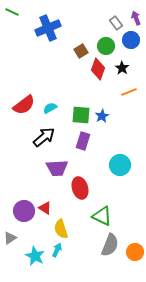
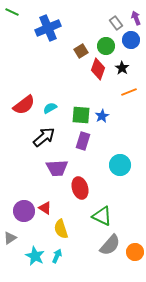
gray semicircle: rotated 20 degrees clockwise
cyan arrow: moved 6 px down
